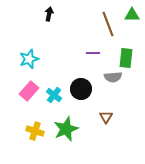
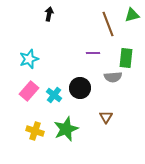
green triangle: rotated 14 degrees counterclockwise
black circle: moved 1 px left, 1 px up
